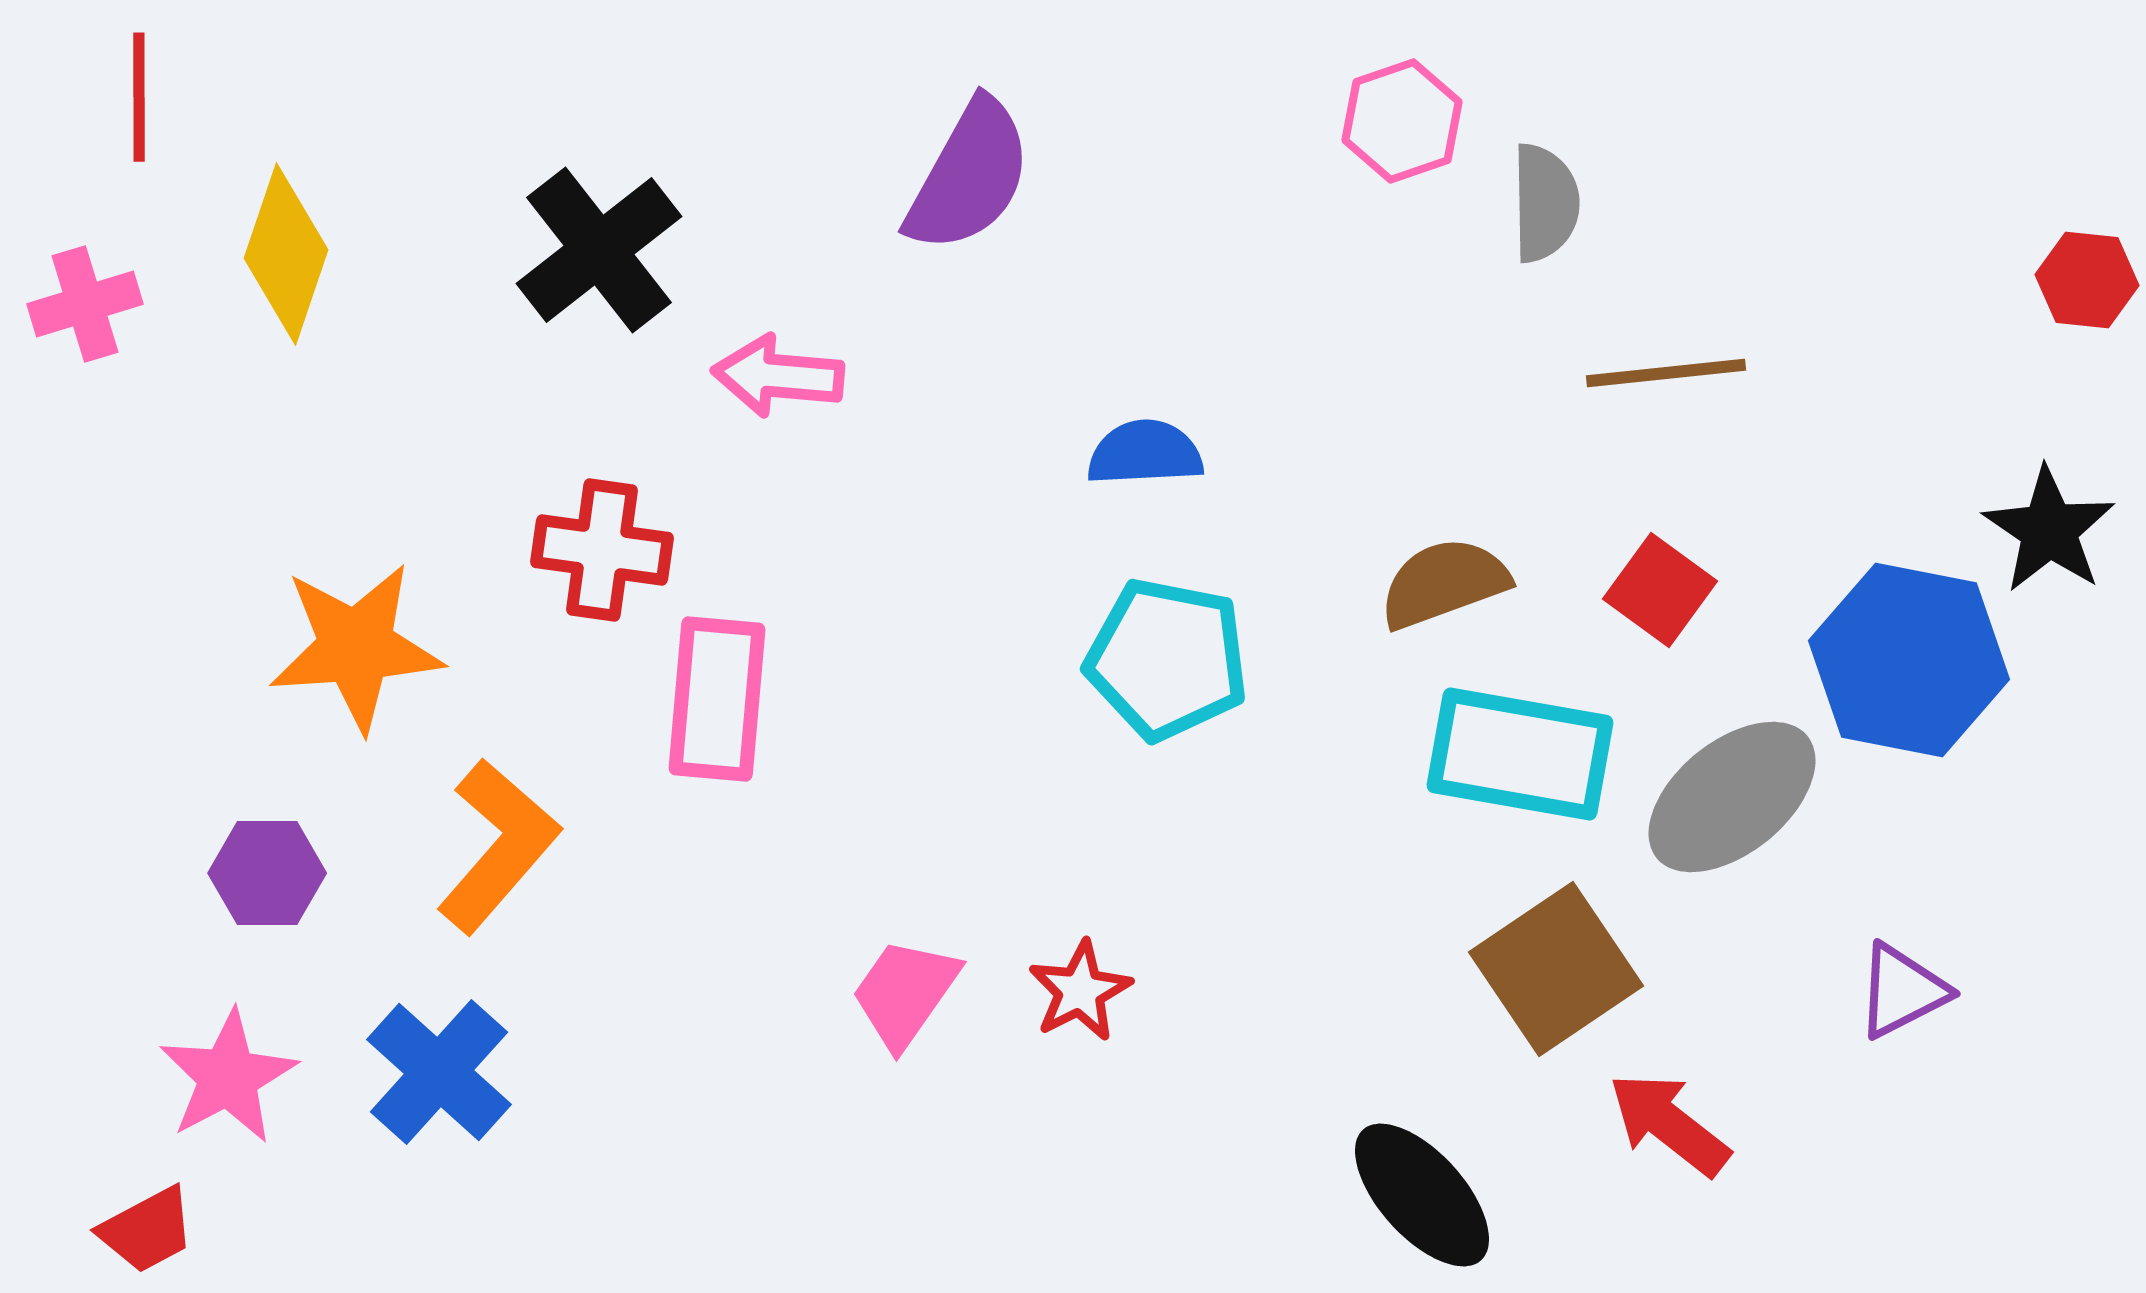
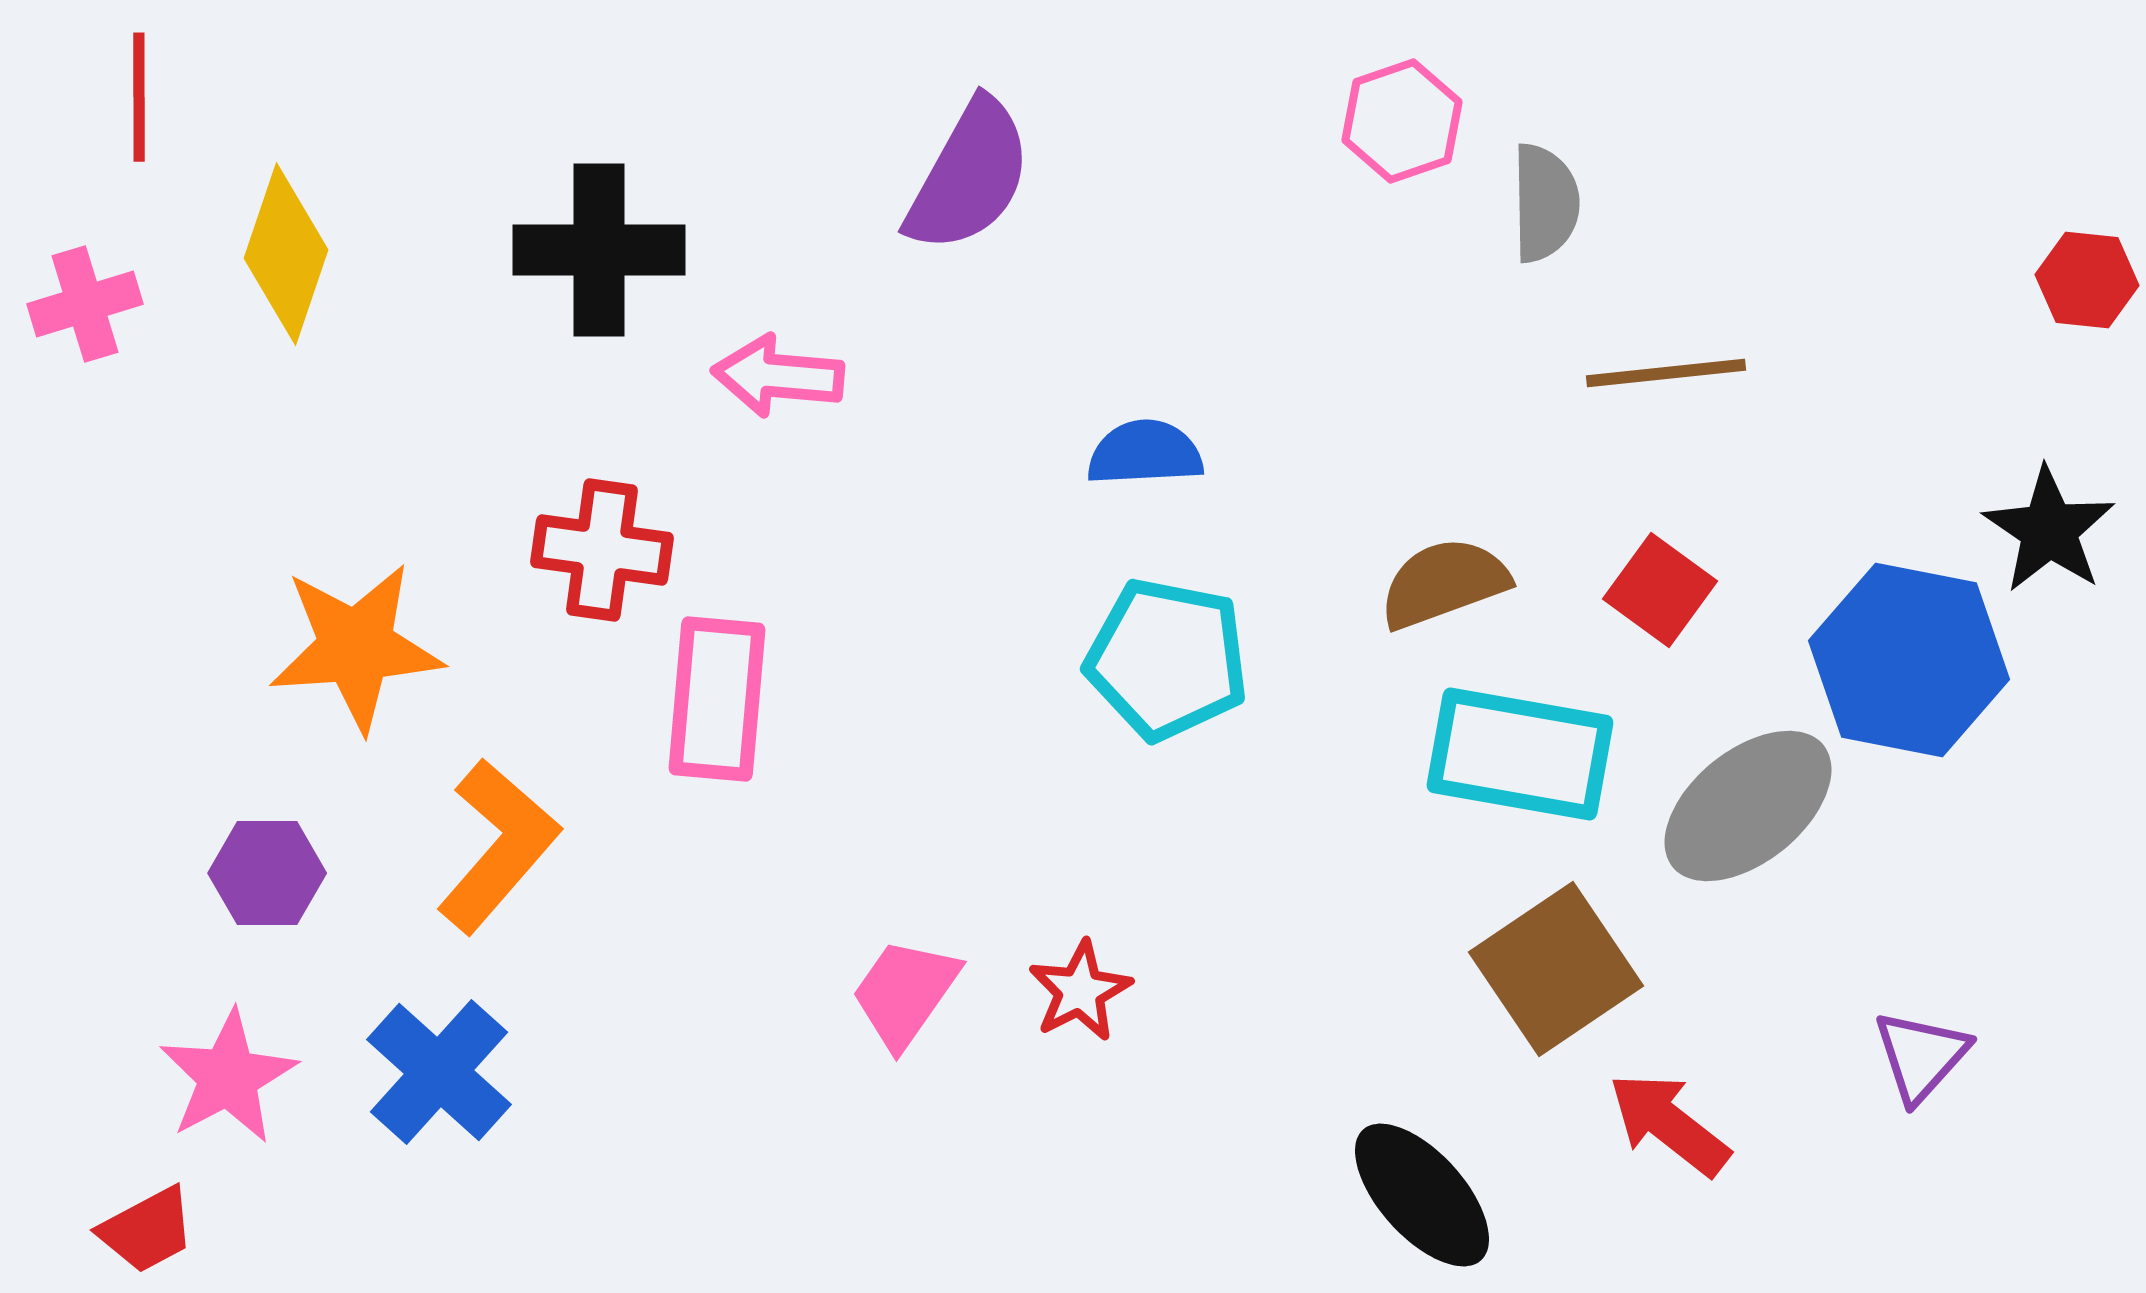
black cross: rotated 38 degrees clockwise
gray ellipse: moved 16 px right, 9 px down
purple triangle: moved 19 px right, 65 px down; rotated 21 degrees counterclockwise
